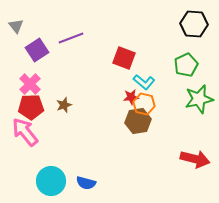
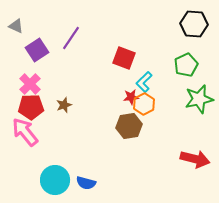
gray triangle: rotated 28 degrees counterclockwise
purple line: rotated 35 degrees counterclockwise
cyan L-shape: rotated 95 degrees clockwise
orange hexagon: rotated 20 degrees clockwise
brown hexagon: moved 9 px left, 5 px down
cyan circle: moved 4 px right, 1 px up
